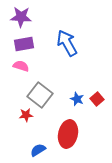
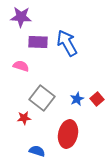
purple rectangle: moved 14 px right, 2 px up; rotated 12 degrees clockwise
gray square: moved 2 px right, 3 px down
blue star: rotated 24 degrees clockwise
red star: moved 2 px left, 3 px down
blue semicircle: moved 1 px left, 1 px down; rotated 49 degrees clockwise
